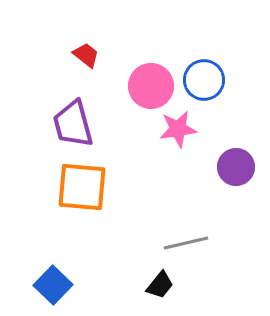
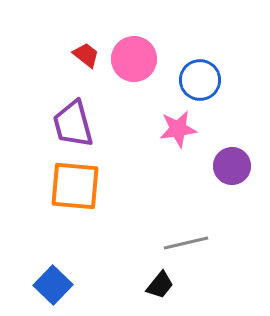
blue circle: moved 4 px left
pink circle: moved 17 px left, 27 px up
purple circle: moved 4 px left, 1 px up
orange square: moved 7 px left, 1 px up
